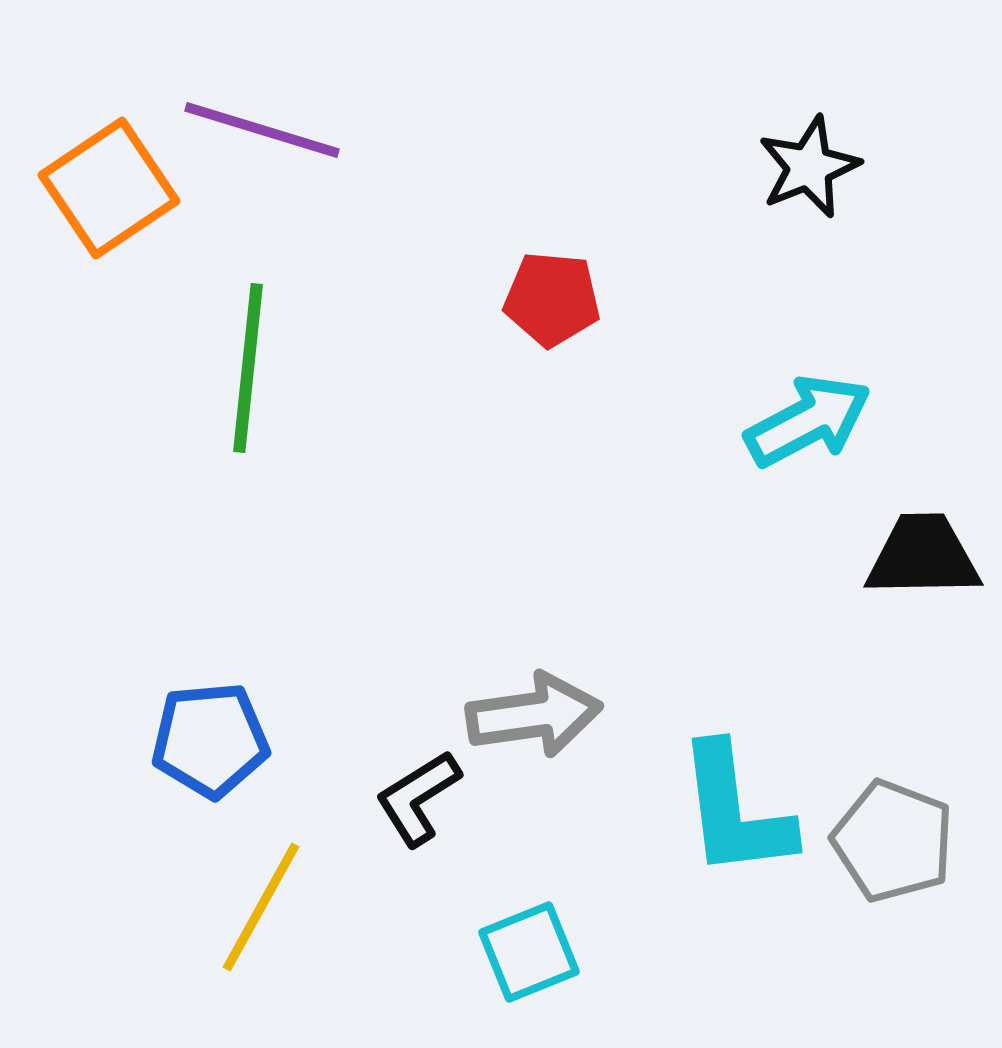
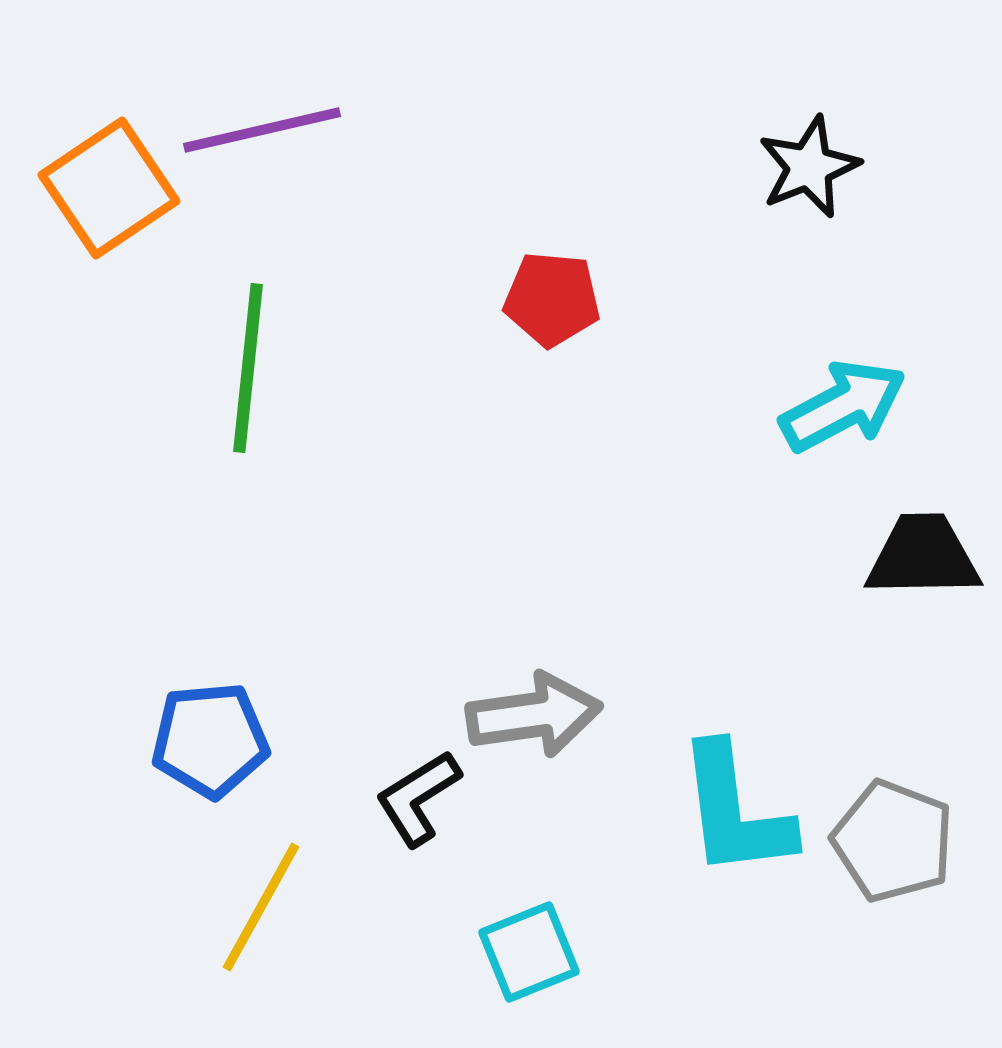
purple line: rotated 30 degrees counterclockwise
cyan arrow: moved 35 px right, 15 px up
